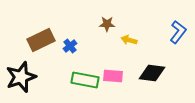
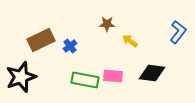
yellow arrow: moved 1 px right, 1 px down; rotated 21 degrees clockwise
